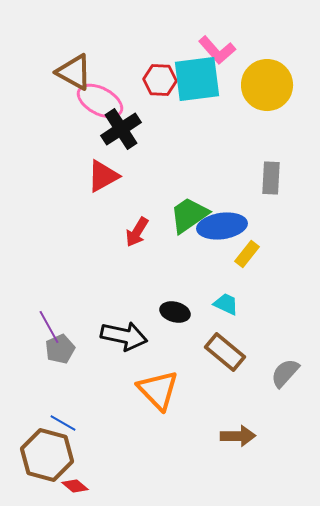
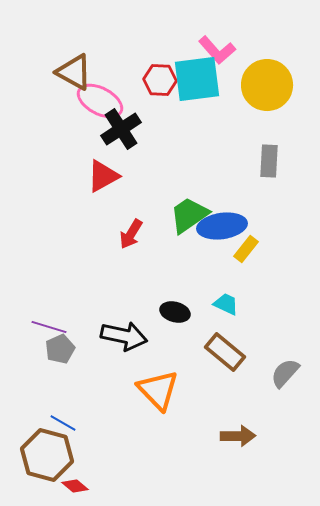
gray rectangle: moved 2 px left, 17 px up
red arrow: moved 6 px left, 2 px down
yellow rectangle: moved 1 px left, 5 px up
purple line: rotated 44 degrees counterclockwise
